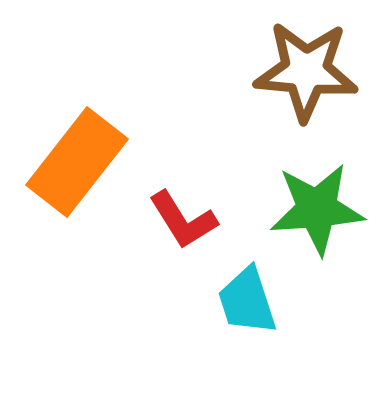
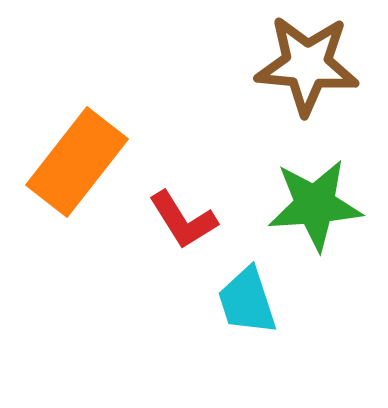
brown star: moved 1 px right, 6 px up
green star: moved 2 px left, 4 px up
